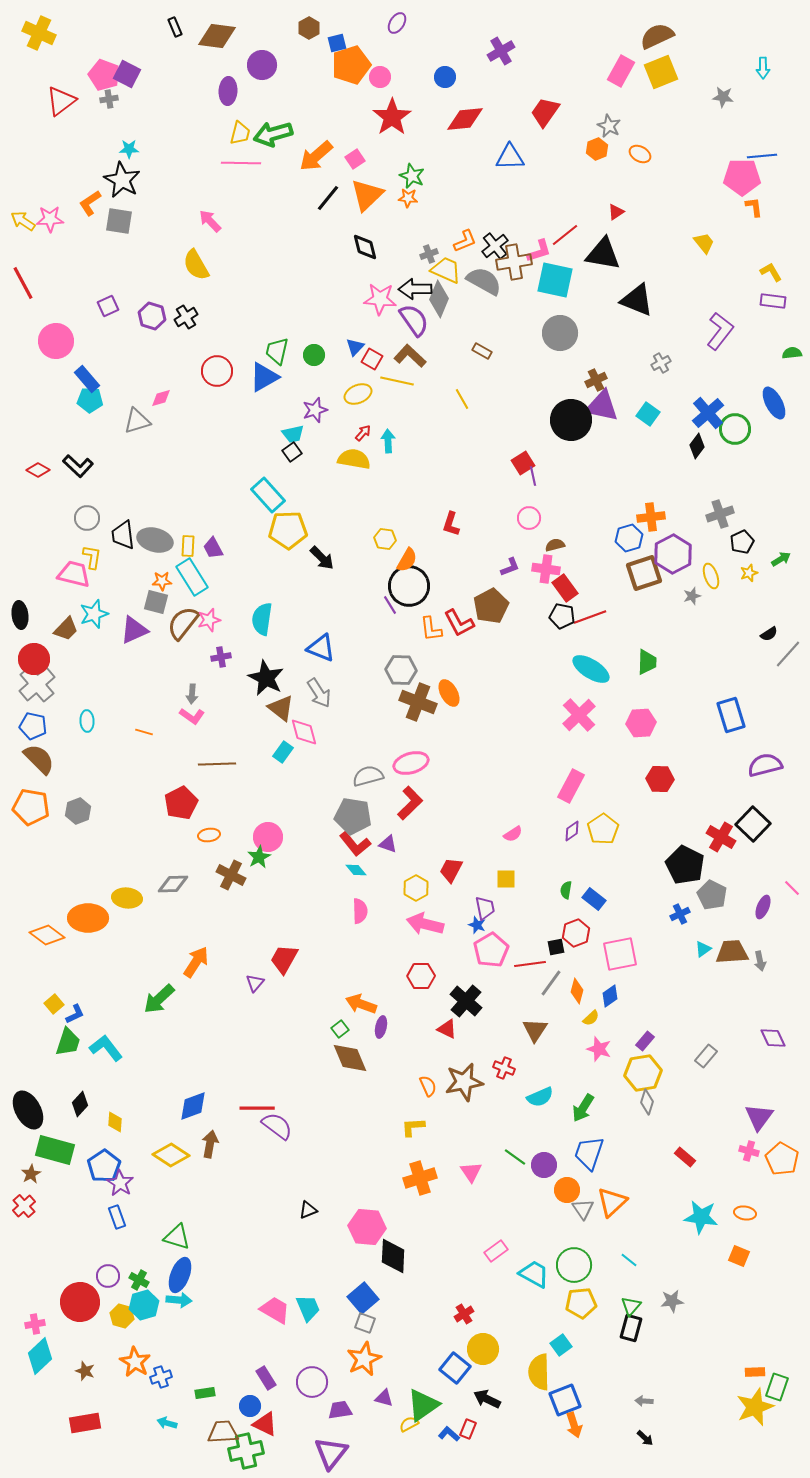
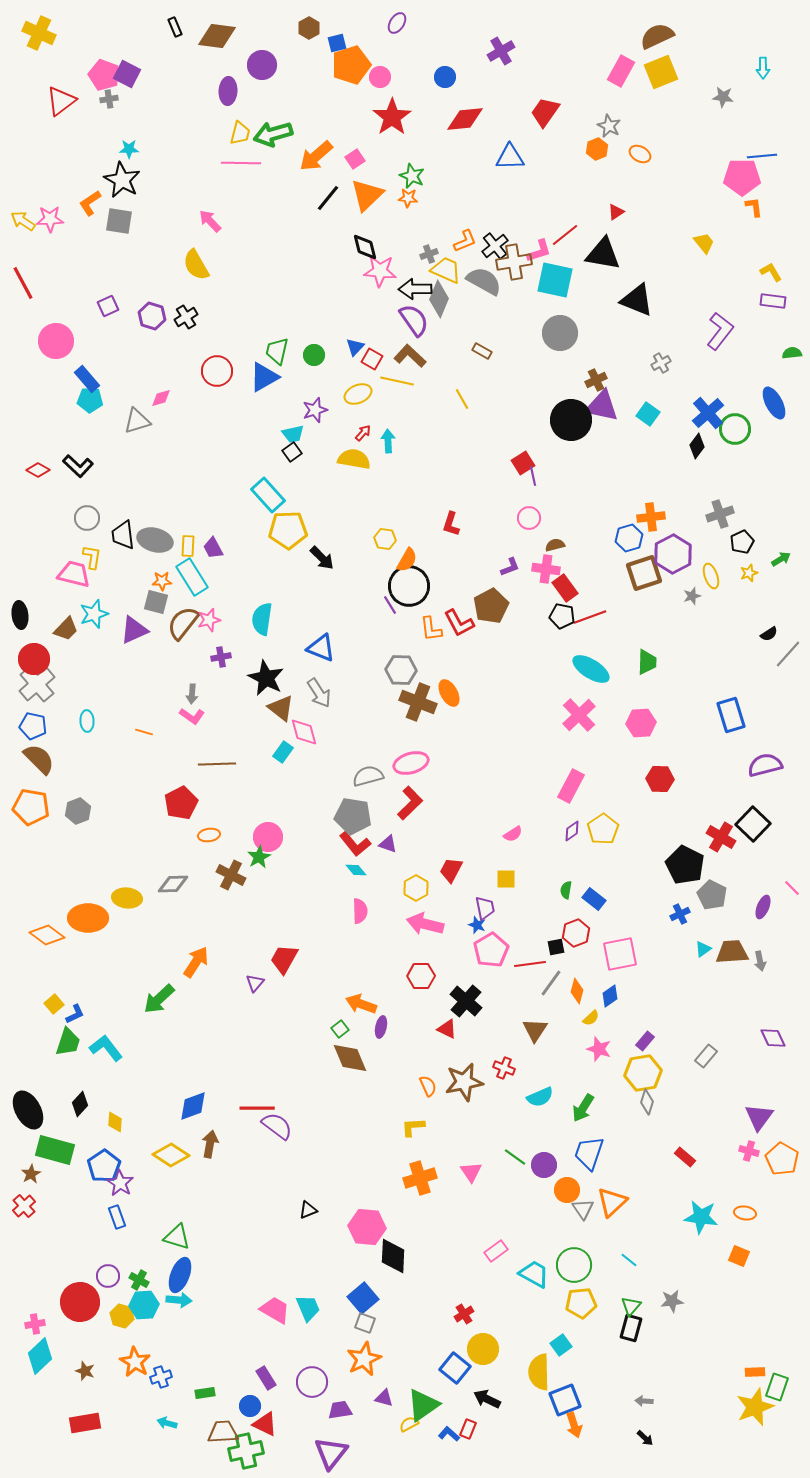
pink star at (380, 299): moved 28 px up
cyan hexagon at (144, 1305): rotated 12 degrees clockwise
